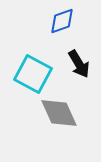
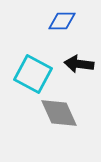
blue diamond: rotated 20 degrees clockwise
black arrow: rotated 128 degrees clockwise
